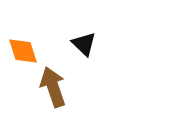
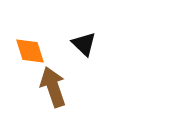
orange diamond: moved 7 px right
